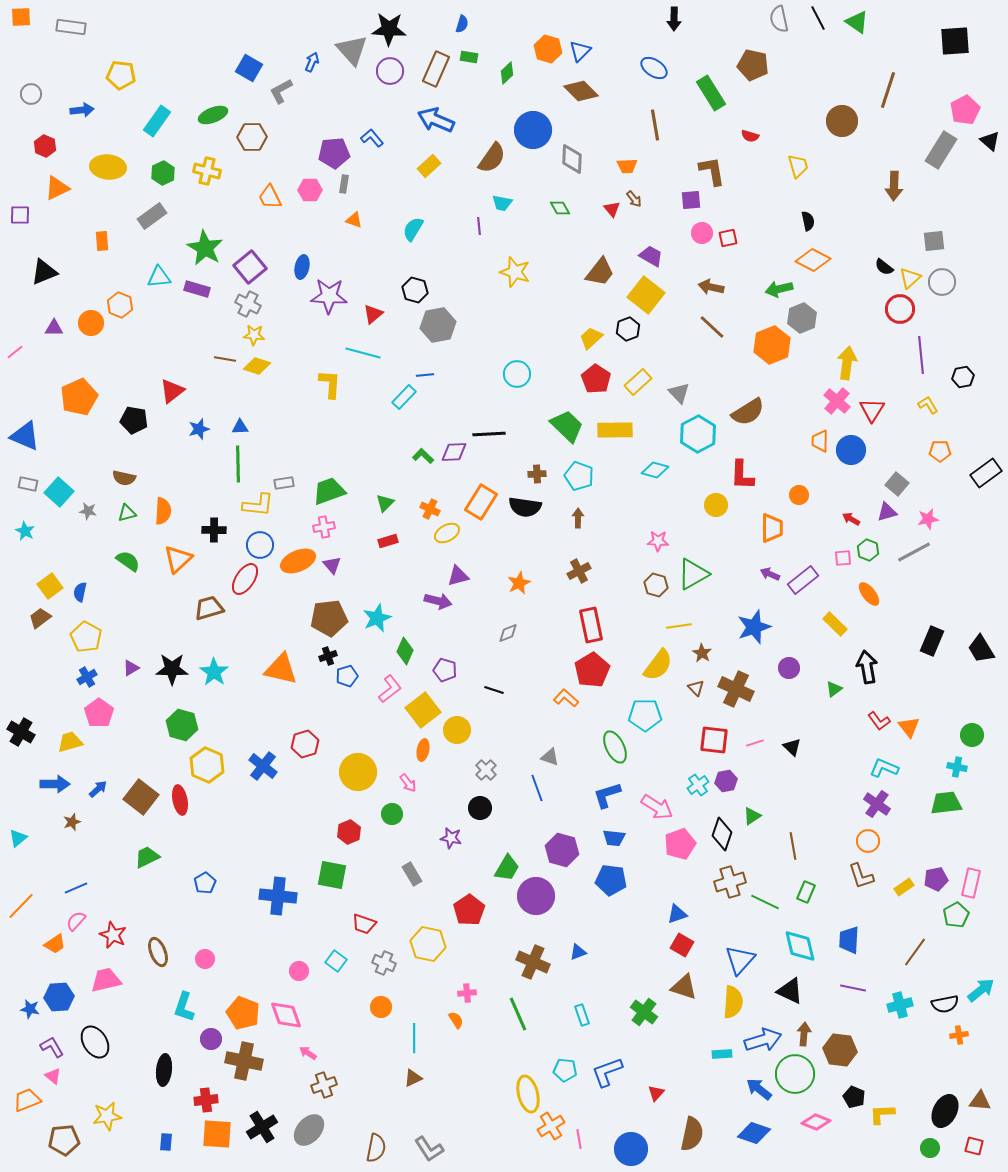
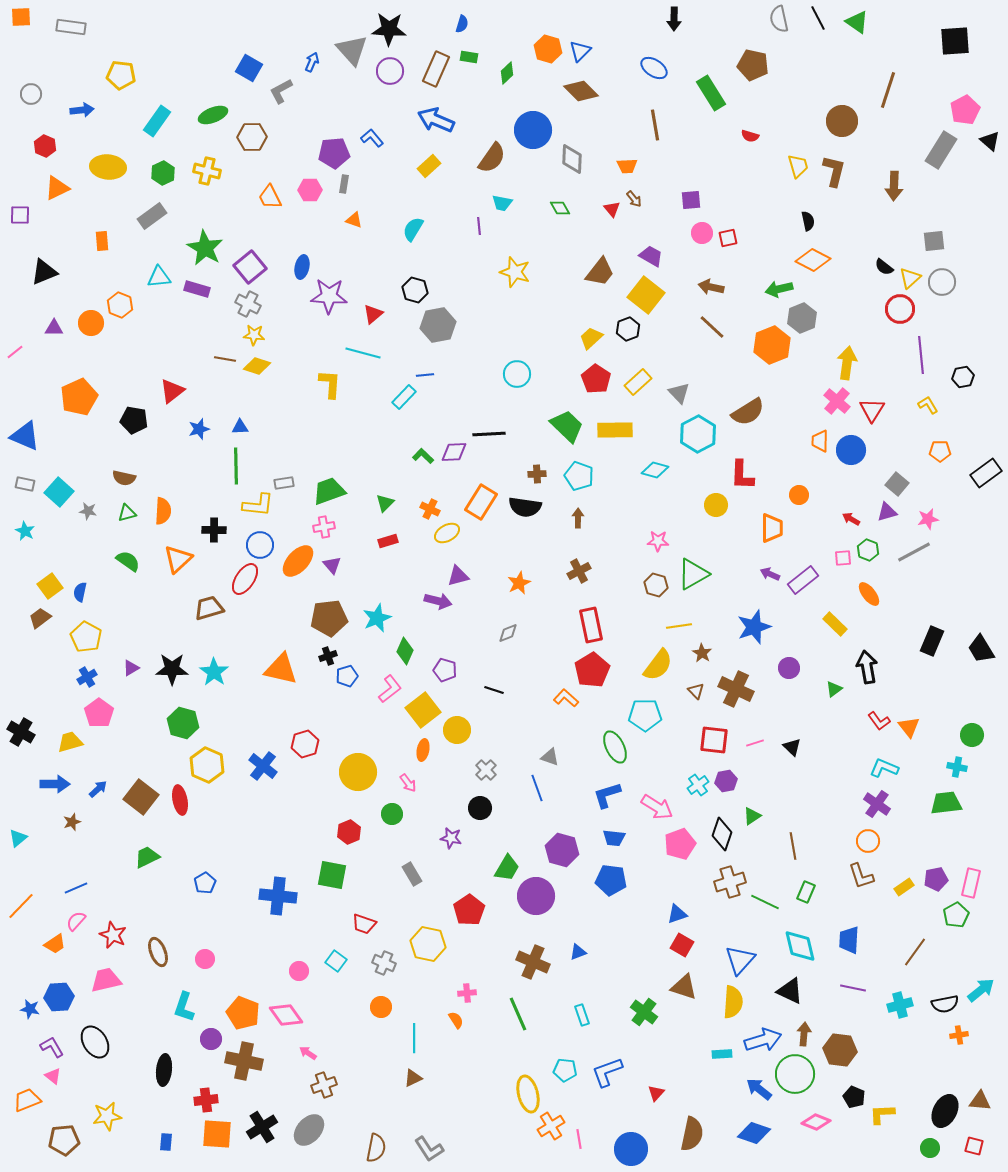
brown L-shape at (712, 171): moved 122 px right; rotated 24 degrees clockwise
green line at (238, 464): moved 2 px left, 2 px down
gray rectangle at (28, 484): moved 3 px left
orange ellipse at (298, 561): rotated 24 degrees counterclockwise
brown triangle at (696, 688): moved 3 px down
green hexagon at (182, 725): moved 1 px right, 2 px up
pink diamond at (286, 1015): rotated 16 degrees counterclockwise
